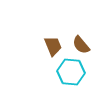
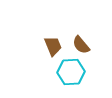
cyan hexagon: rotated 8 degrees counterclockwise
